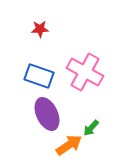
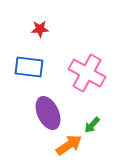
pink cross: moved 2 px right, 1 px down
blue rectangle: moved 10 px left, 9 px up; rotated 12 degrees counterclockwise
purple ellipse: moved 1 px right, 1 px up
green arrow: moved 1 px right, 3 px up
